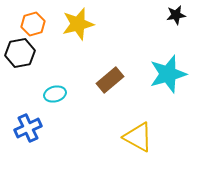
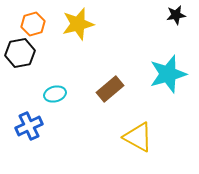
brown rectangle: moved 9 px down
blue cross: moved 1 px right, 2 px up
